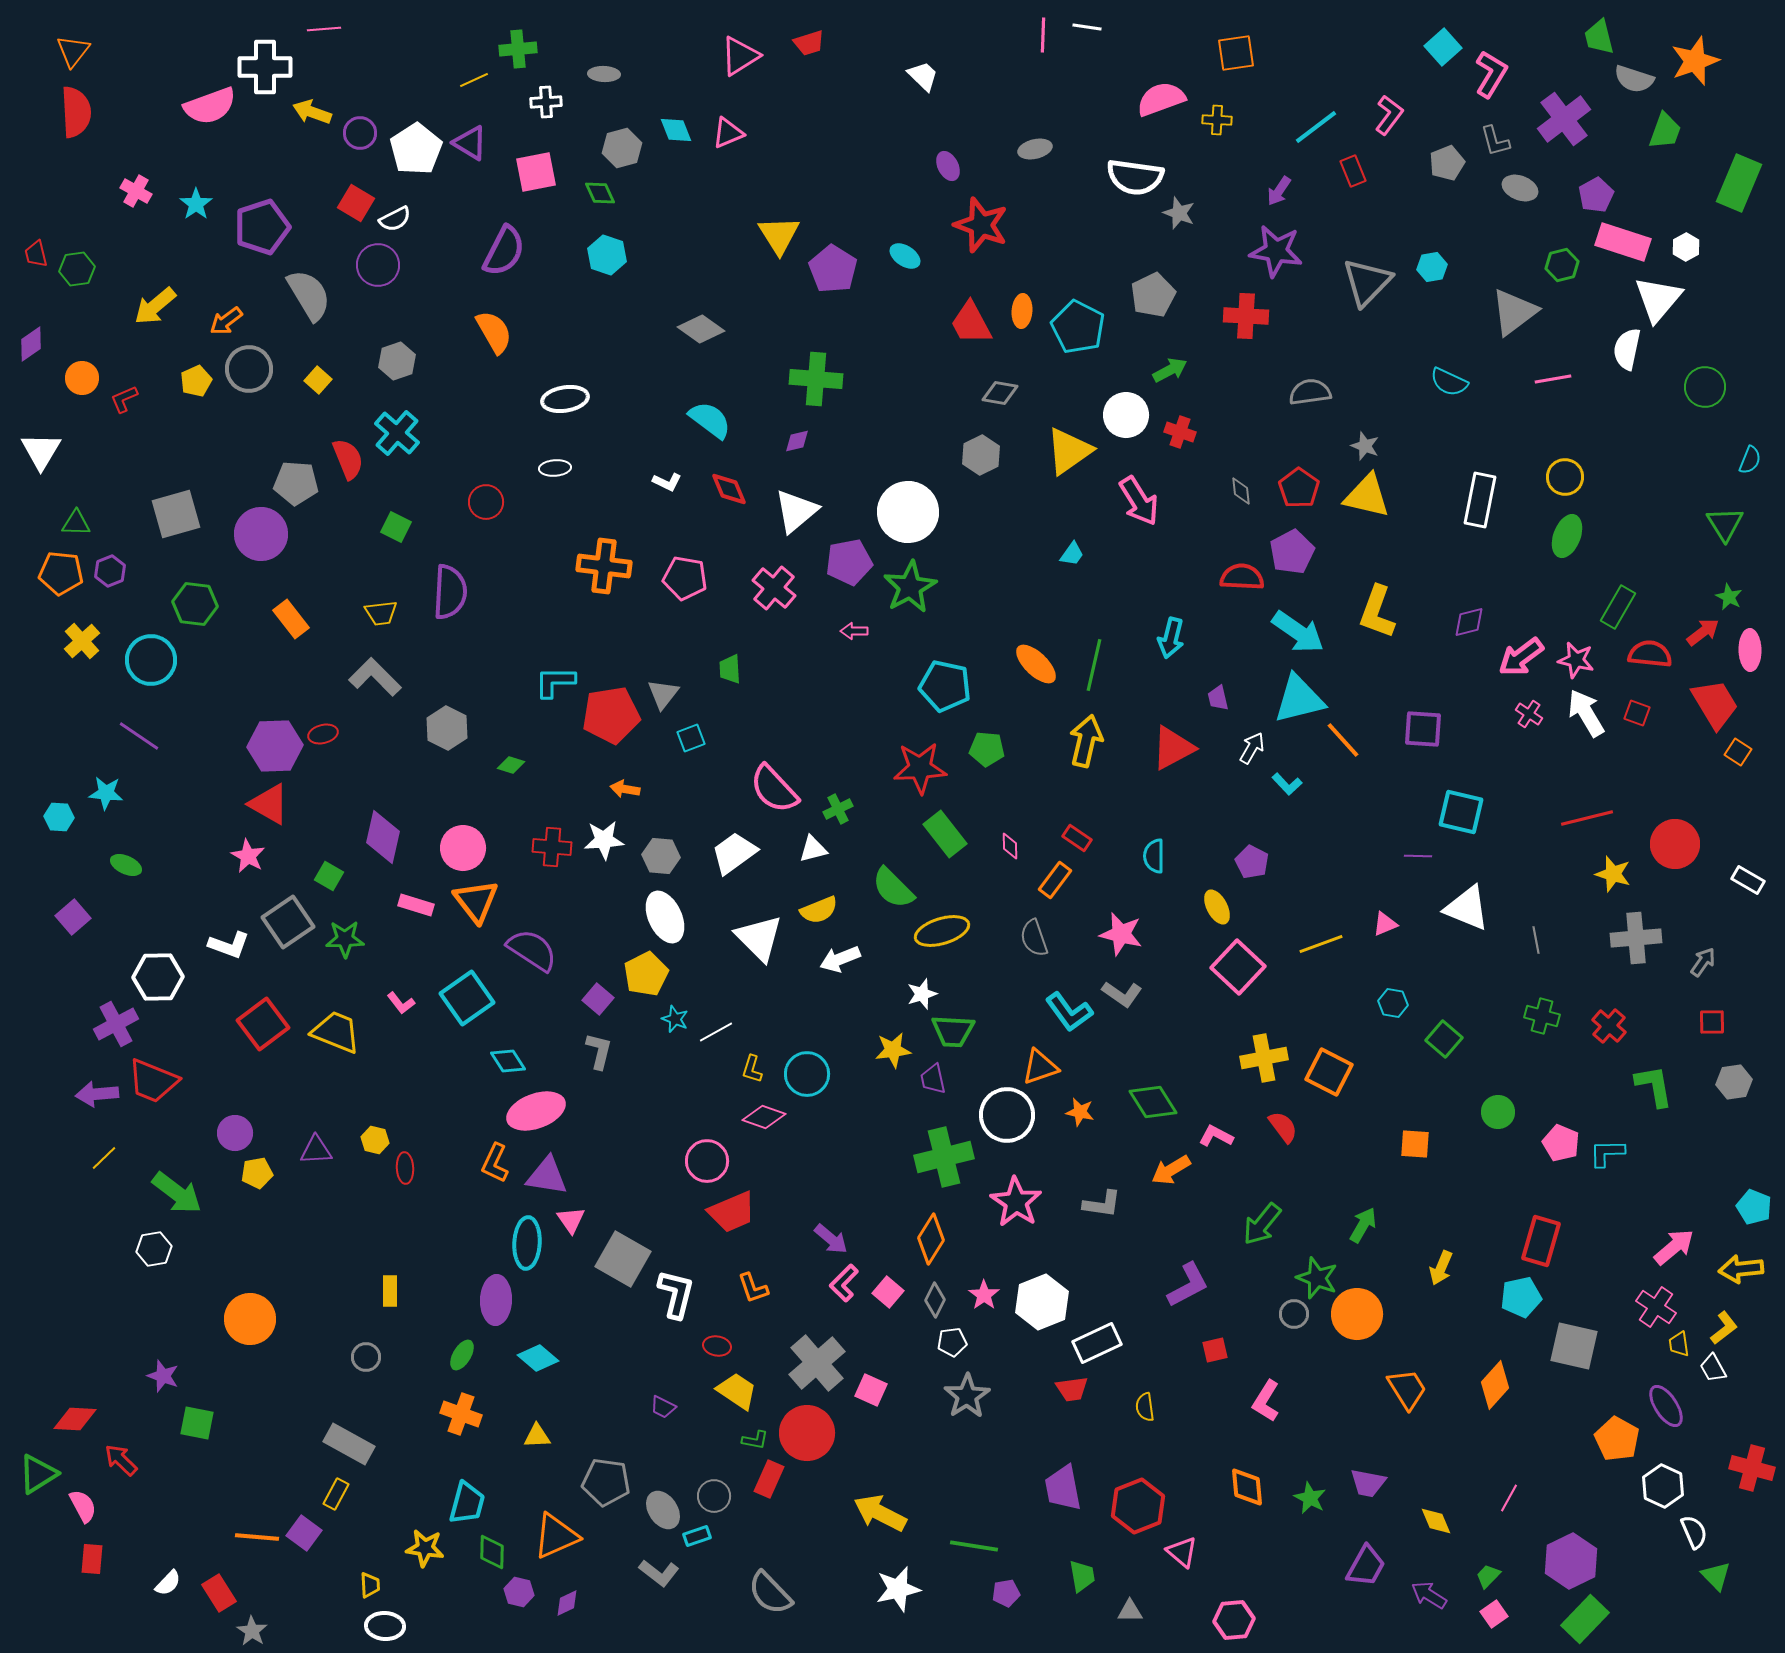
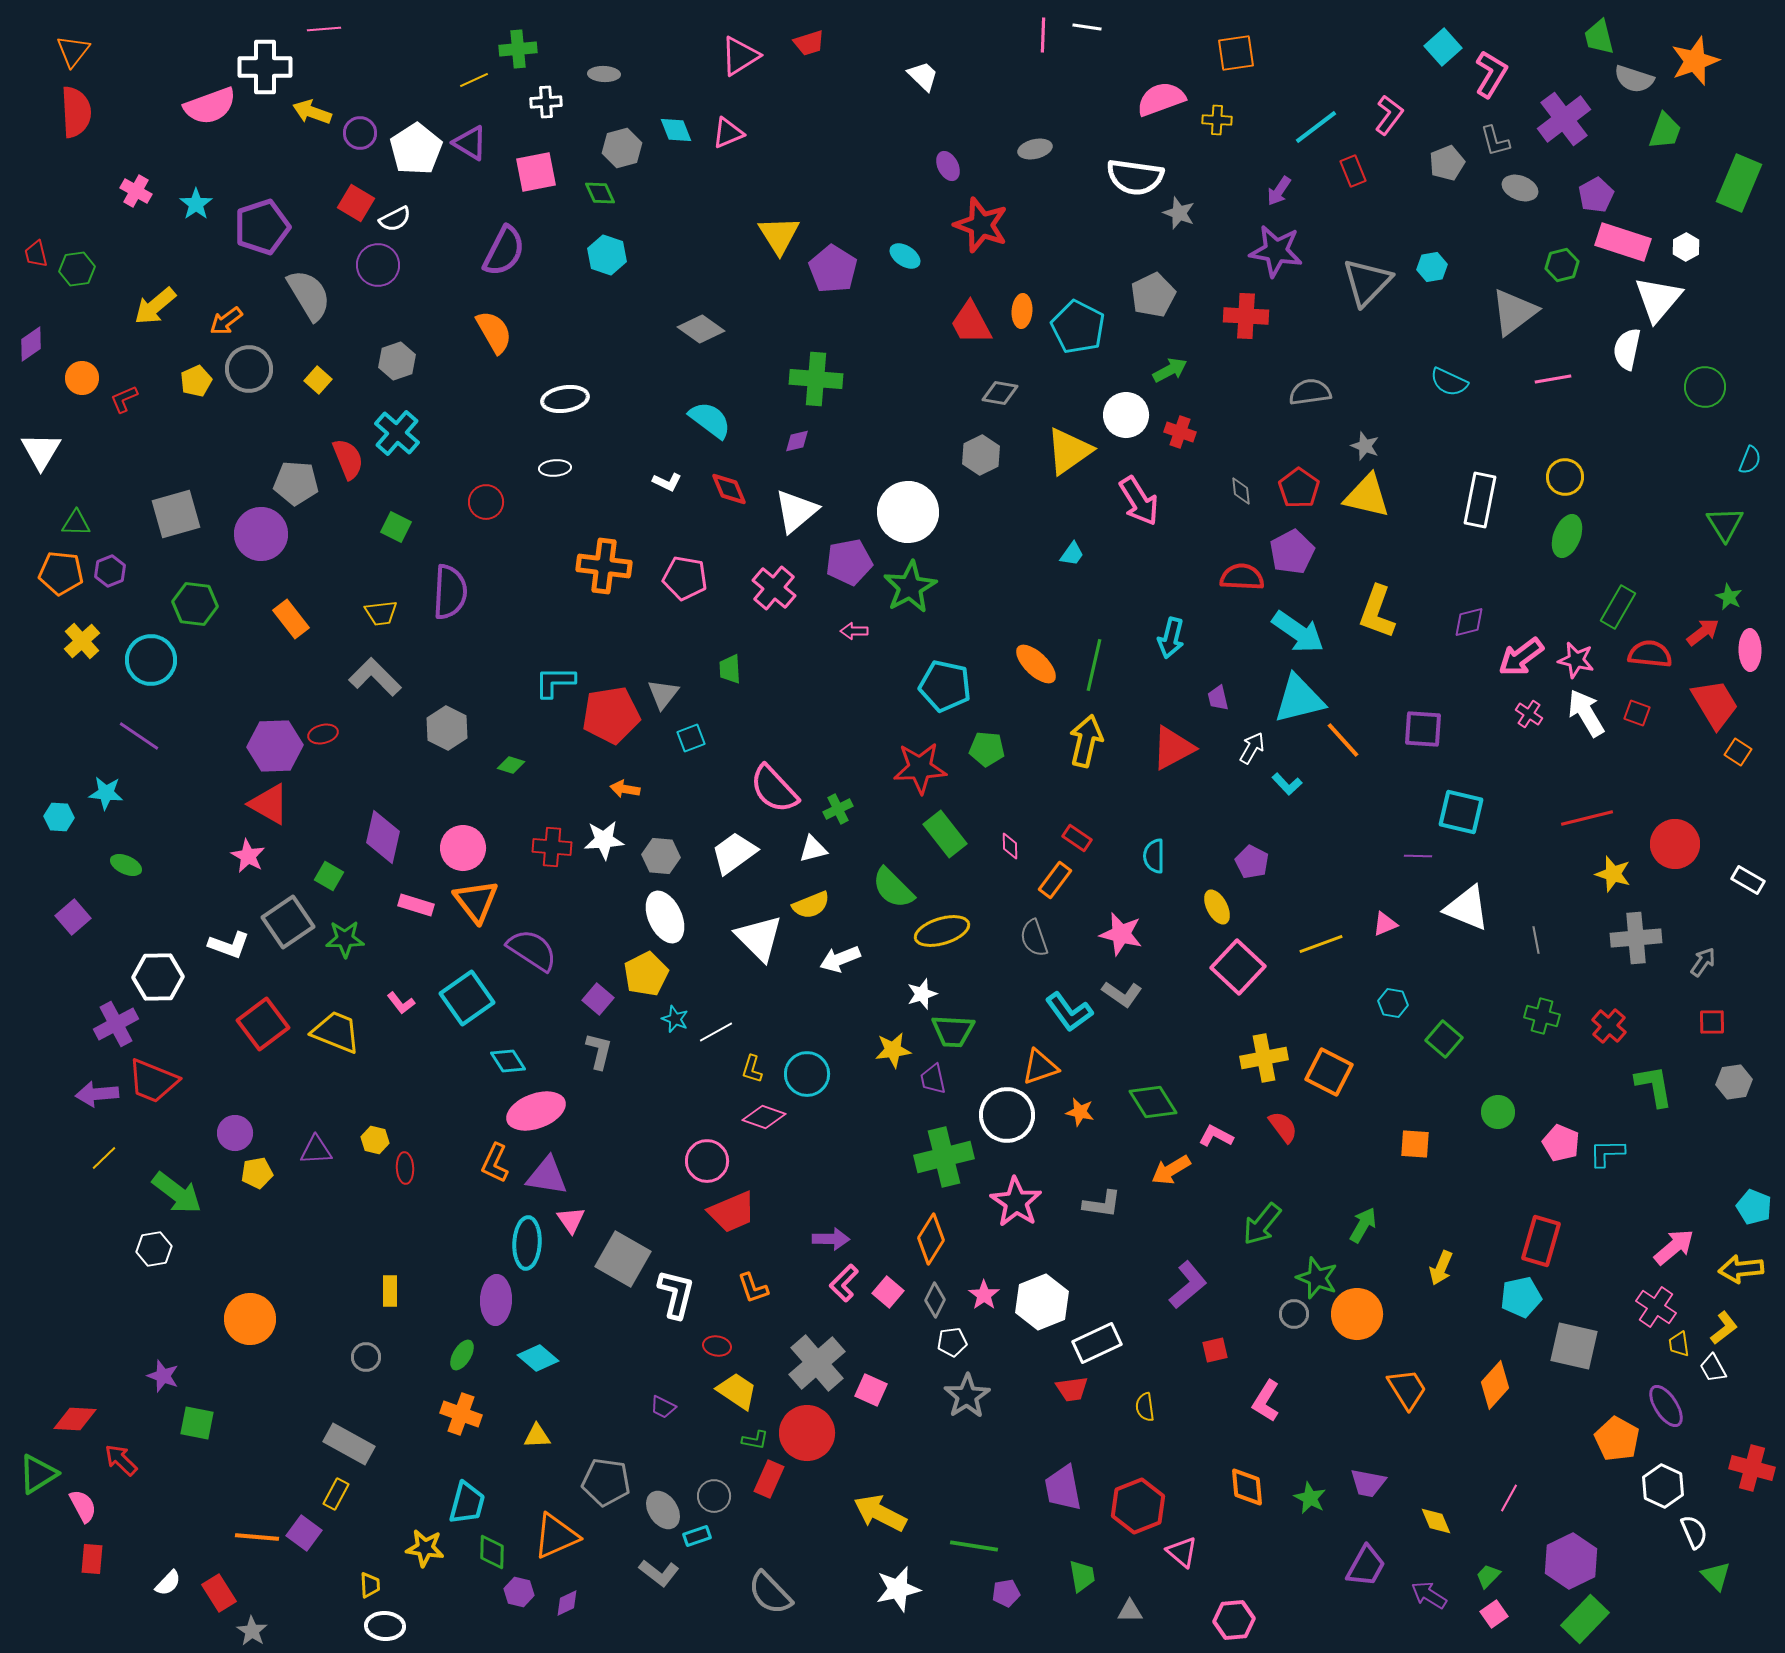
yellow semicircle at (819, 910): moved 8 px left, 5 px up
purple arrow at (831, 1239): rotated 39 degrees counterclockwise
purple L-shape at (1188, 1285): rotated 12 degrees counterclockwise
